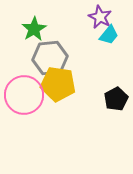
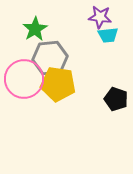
purple star: rotated 20 degrees counterclockwise
green star: moved 1 px right
cyan trapezoid: moved 1 px left; rotated 45 degrees clockwise
pink circle: moved 16 px up
black pentagon: rotated 25 degrees counterclockwise
